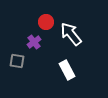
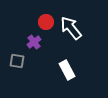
white arrow: moved 6 px up
